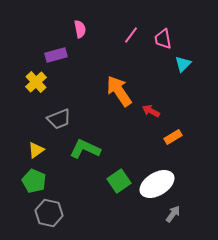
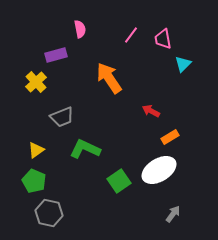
orange arrow: moved 10 px left, 13 px up
gray trapezoid: moved 3 px right, 2 px up
orange rectangle: moved 3 px left
white ellipse: moved 2 px right, 14 px up
